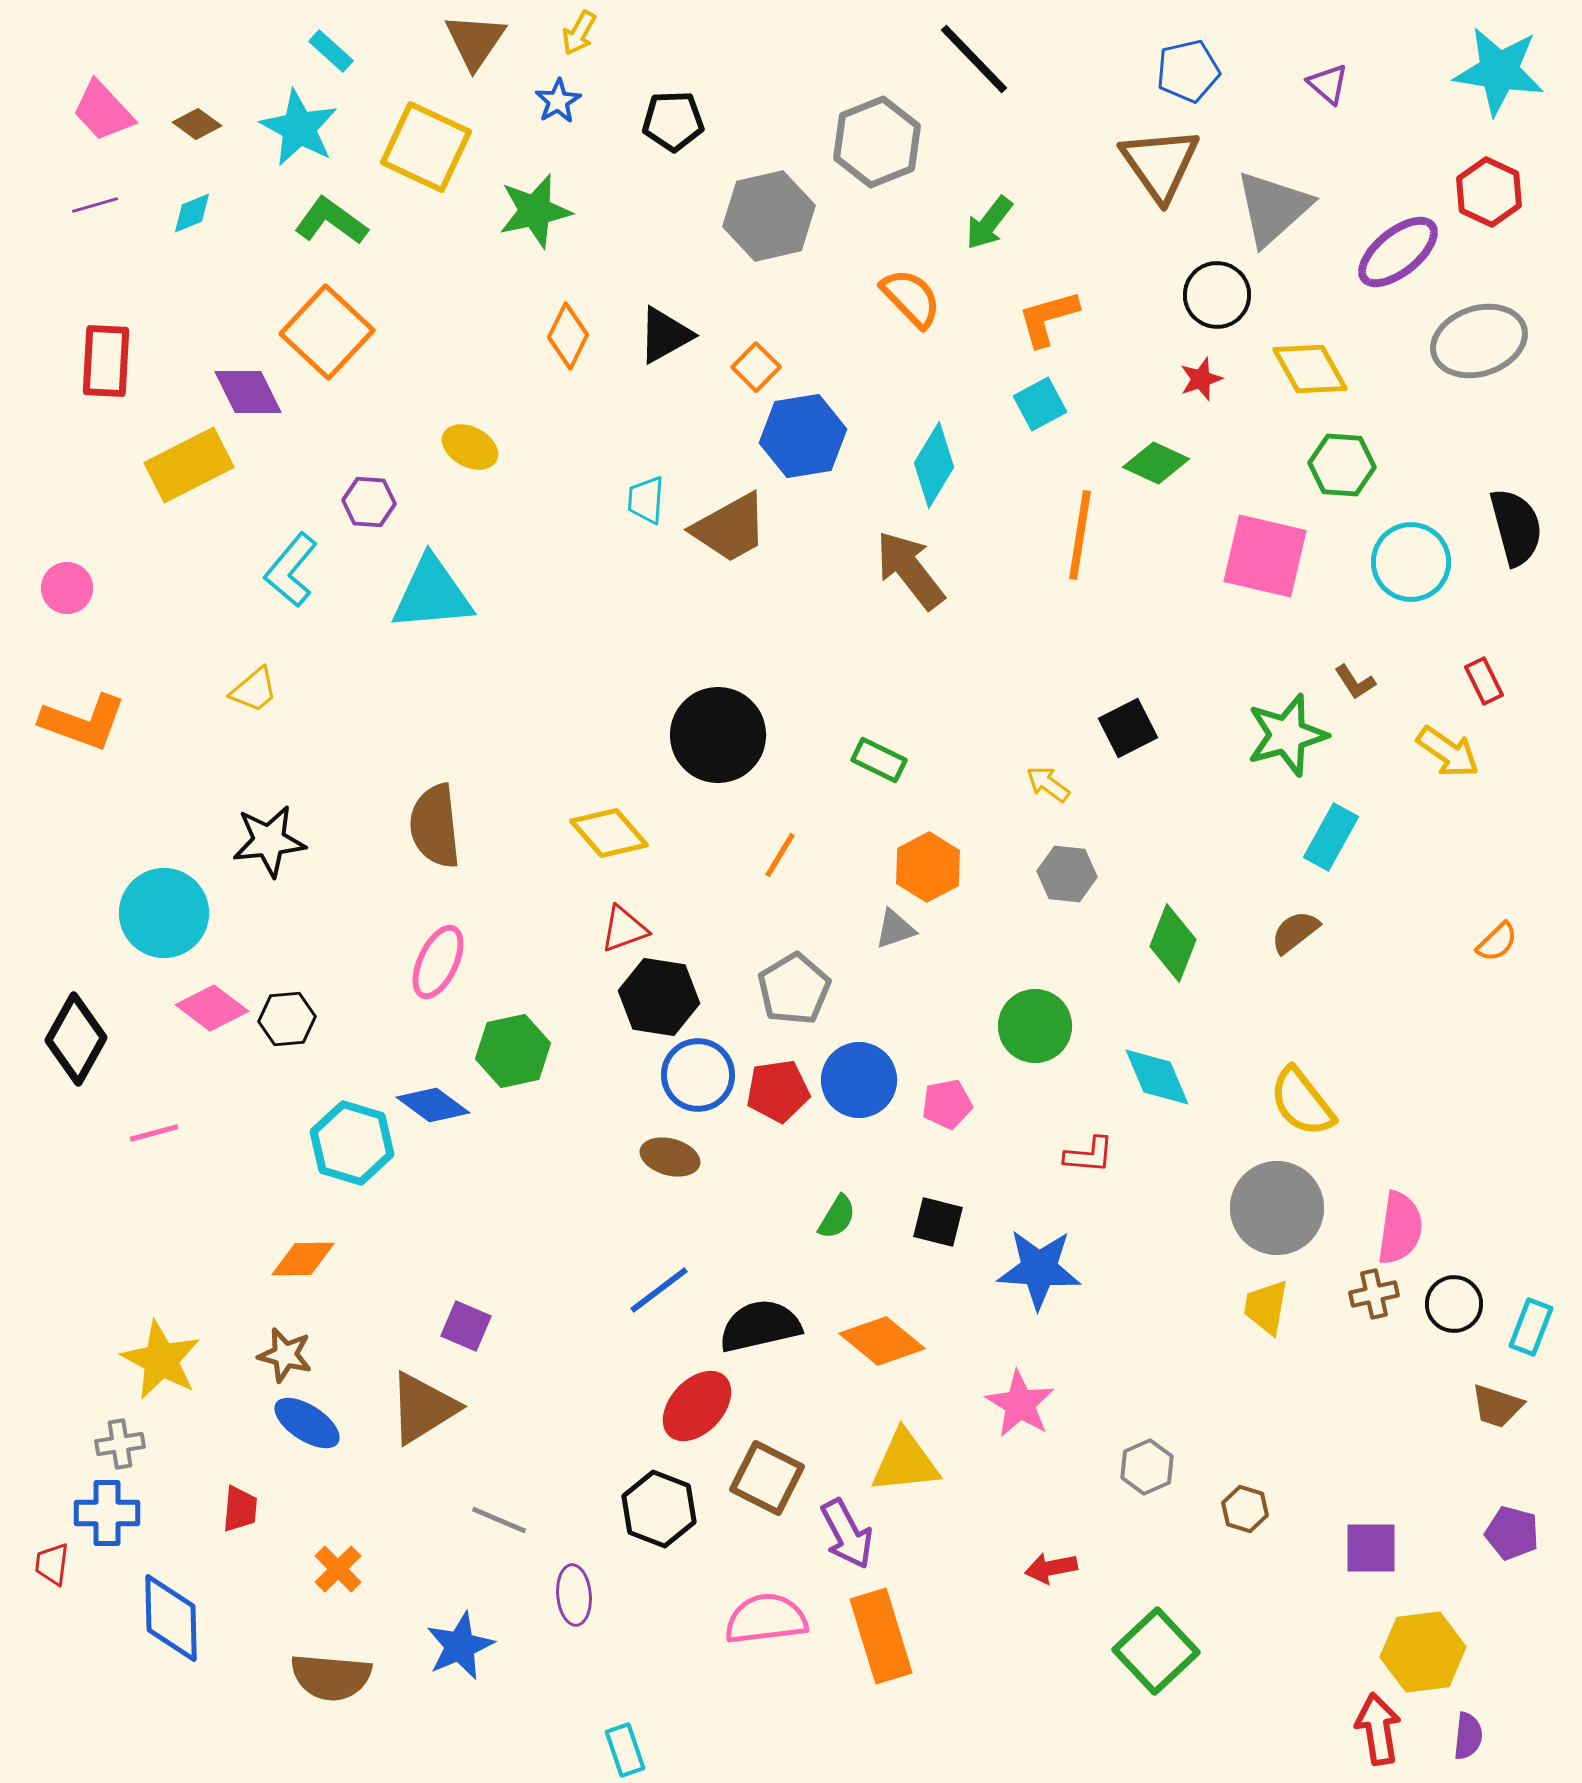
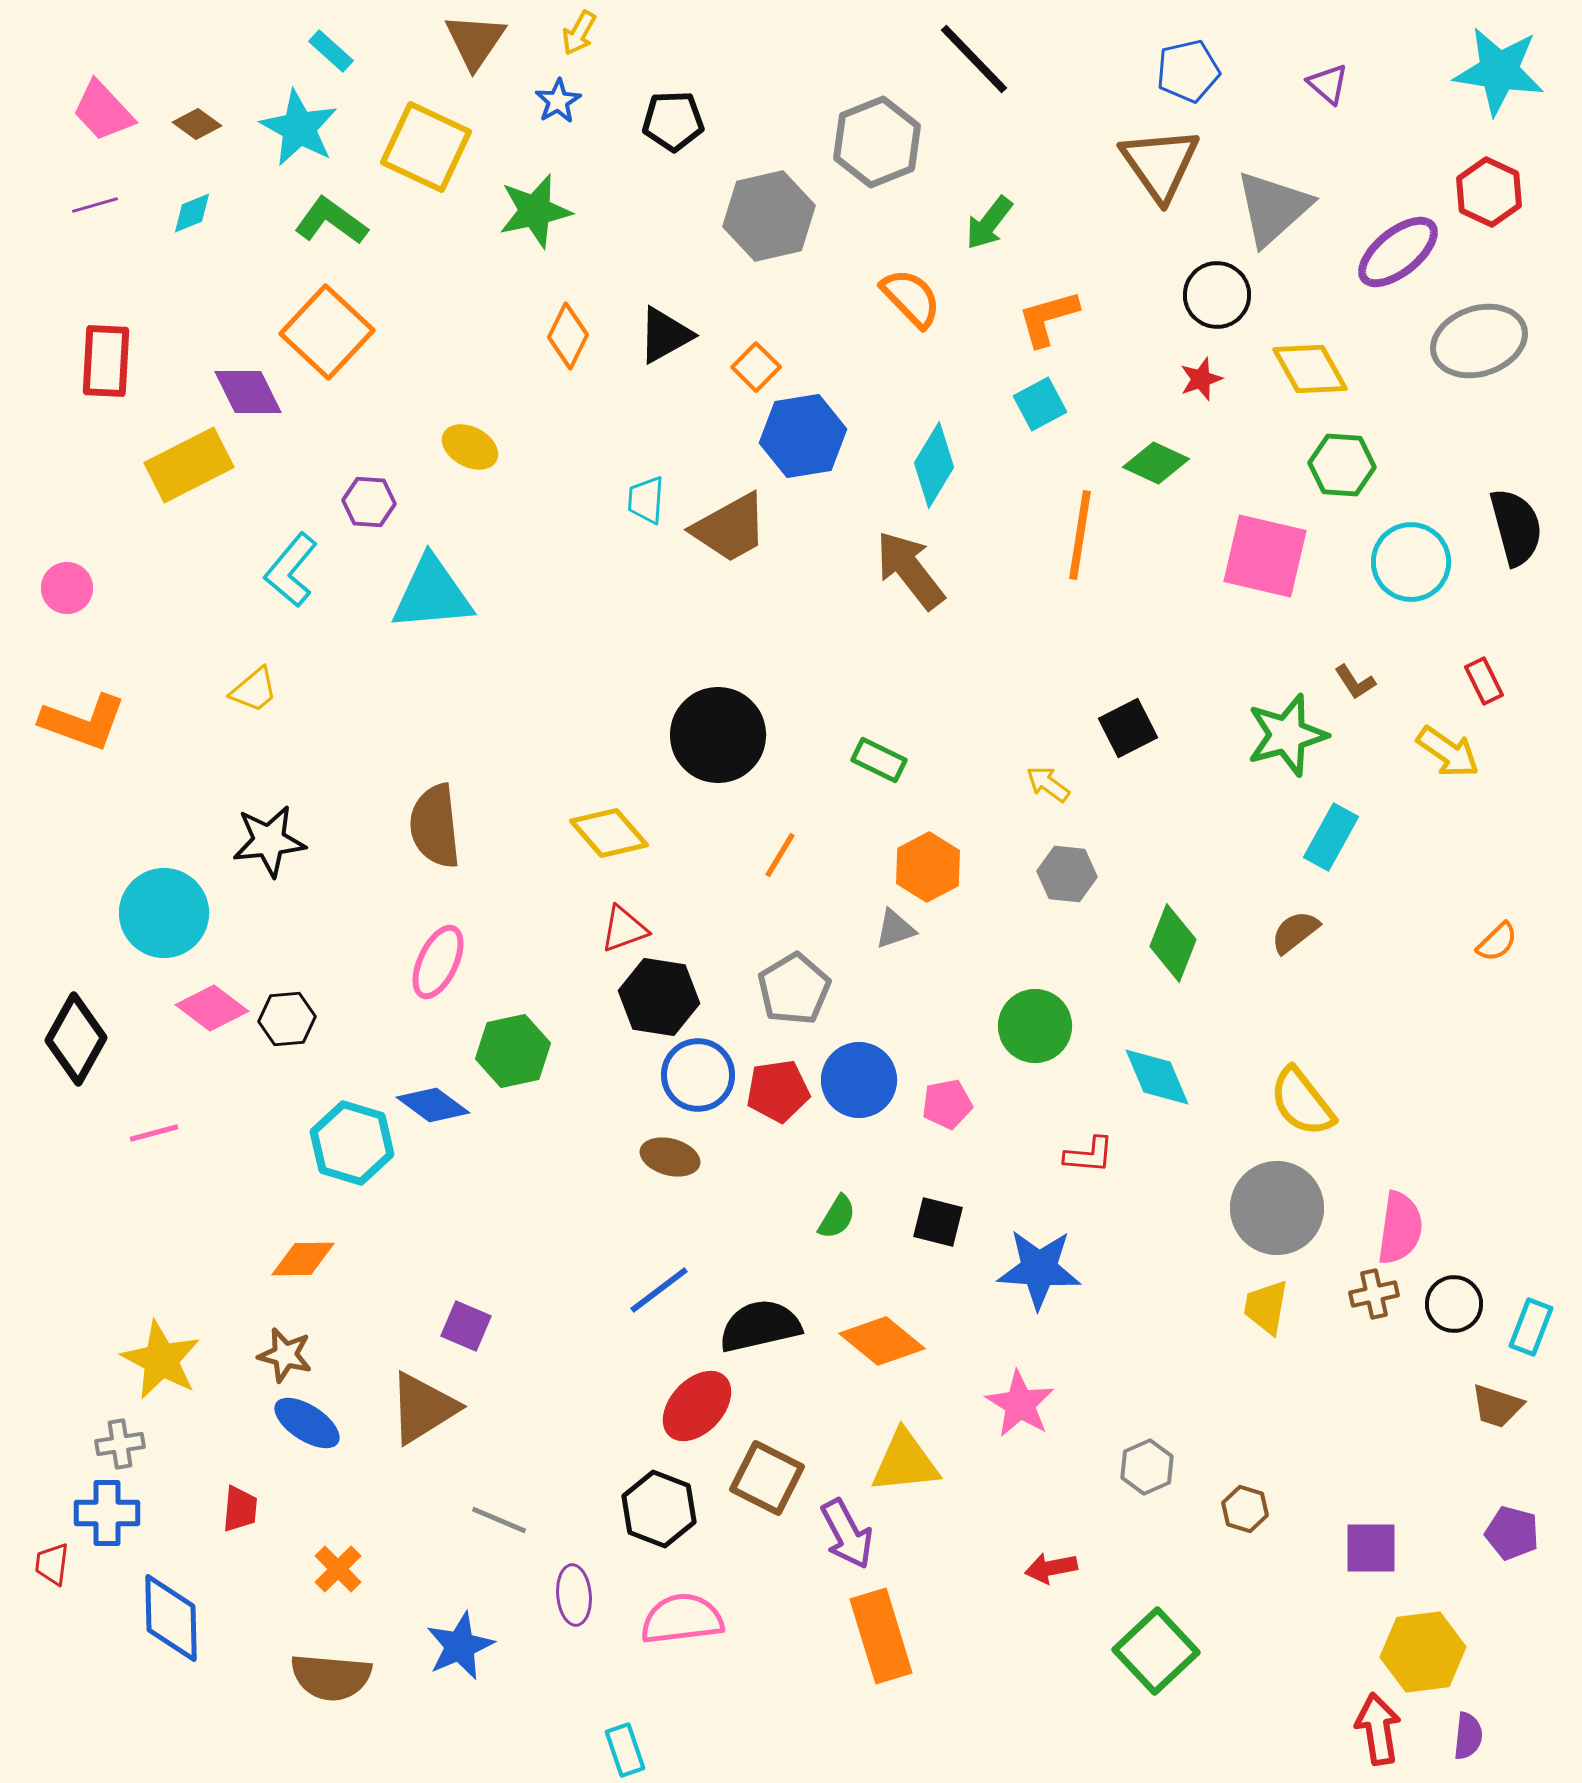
pink semicircle at (766, 1619): moved 84 px left
